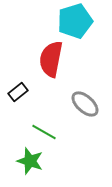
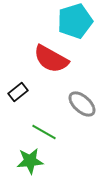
red semicircle: rotated 72 degrees counterclockwise
gray ellipse: moved 3 px left
green star: rotated 24 degrees counterclockwise
